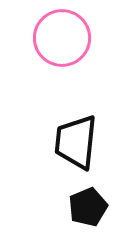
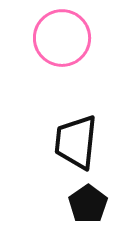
black pentagon: moved 3 px up; rotated 12 degrees counterclockwise
